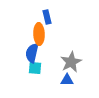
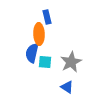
cyan square: moved 10 px right, 6 px up
blue triangle: moved 7 px down; rotated 32 degrees clockwise
